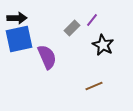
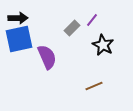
black arrow: moved 1 px right
